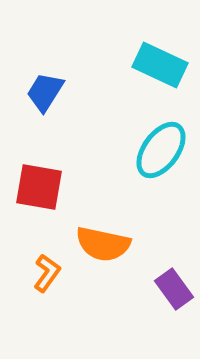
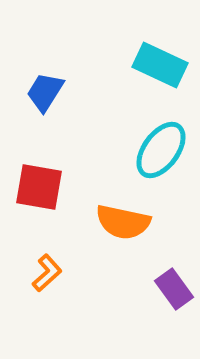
orange semicircle: moved 20 px right, 22 px up
orange L-shape: rotated 12 degrees clockwise
